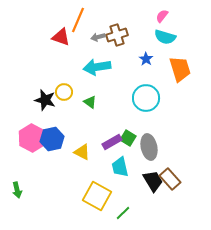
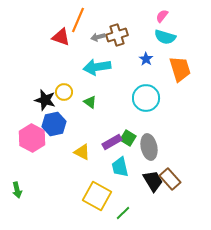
blue hexagon: moved 2 px right, 15 px up
